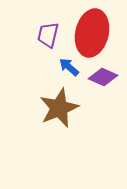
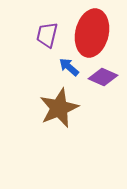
purple trapezoid: moved 1 px left
